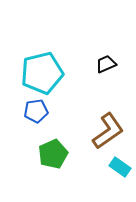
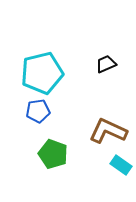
blue pentagon: moved 2 px right
brown L-shape: rotated 120 degrees counterclockwise
green pentagon: rotated 28 degrees counterclockwise
cyan rectangle: moved 1 px right, 2 px up
